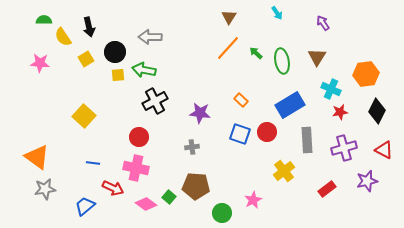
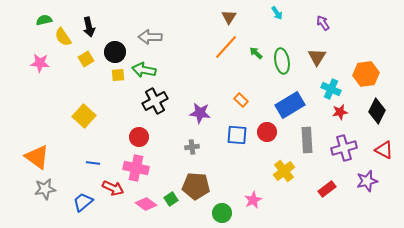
green semicircle at (44, 20): rotated 14 degrees counterclockwise
orange line at (228, 48): moved 2 px left, 1 px up
blue square at (240, 134): moved 3 px left, 1 px down; rotated 15 degrees counterclockwise
green square at (169, 197): moved 2 px right, 2 px down; rotated 16 degrees clockwise
blue trapezoid at (85, 206): moved 2 px left, 4 px up
